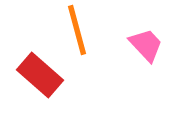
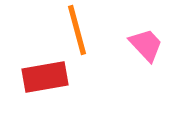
red rectangle: moved 5 px right, 2 px down; rotated 51 degrees counterclockwise
